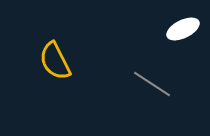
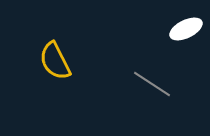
white ellipse: moved 3 px right
